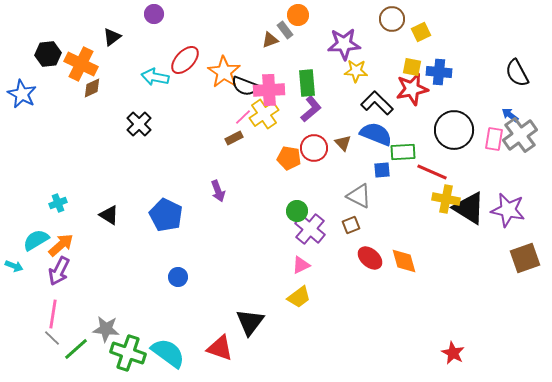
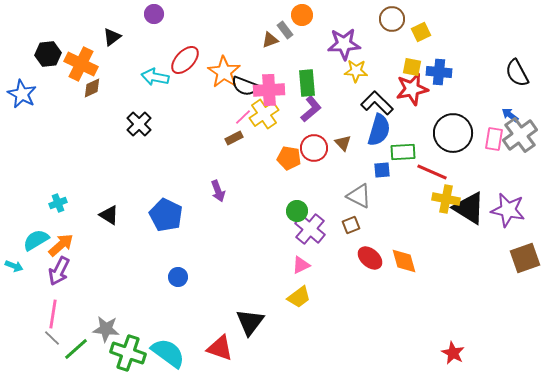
orange circle at (298, 15): moved 4 px right
black circle at (454, 130): moved 1 px left, 3 px down
blue semicircle at (376, 134): moved 3 px right, 4 px up; rotated 84 degrees clockwise
